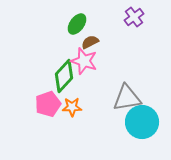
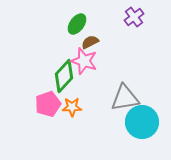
gray triangle: moved 2 px left
